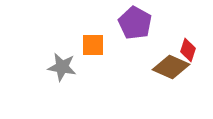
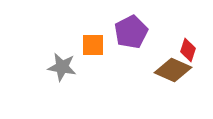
purple pentagon: moved 4 px left, 9 px down; rotated 16 degrees clockwise
brown diamond: moved 2 px right, 3 px down
